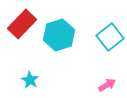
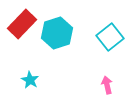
cyan hexagon: moved 2 px left, 2 px up
pink arrow: rotated 72 degrees counterclockwise
